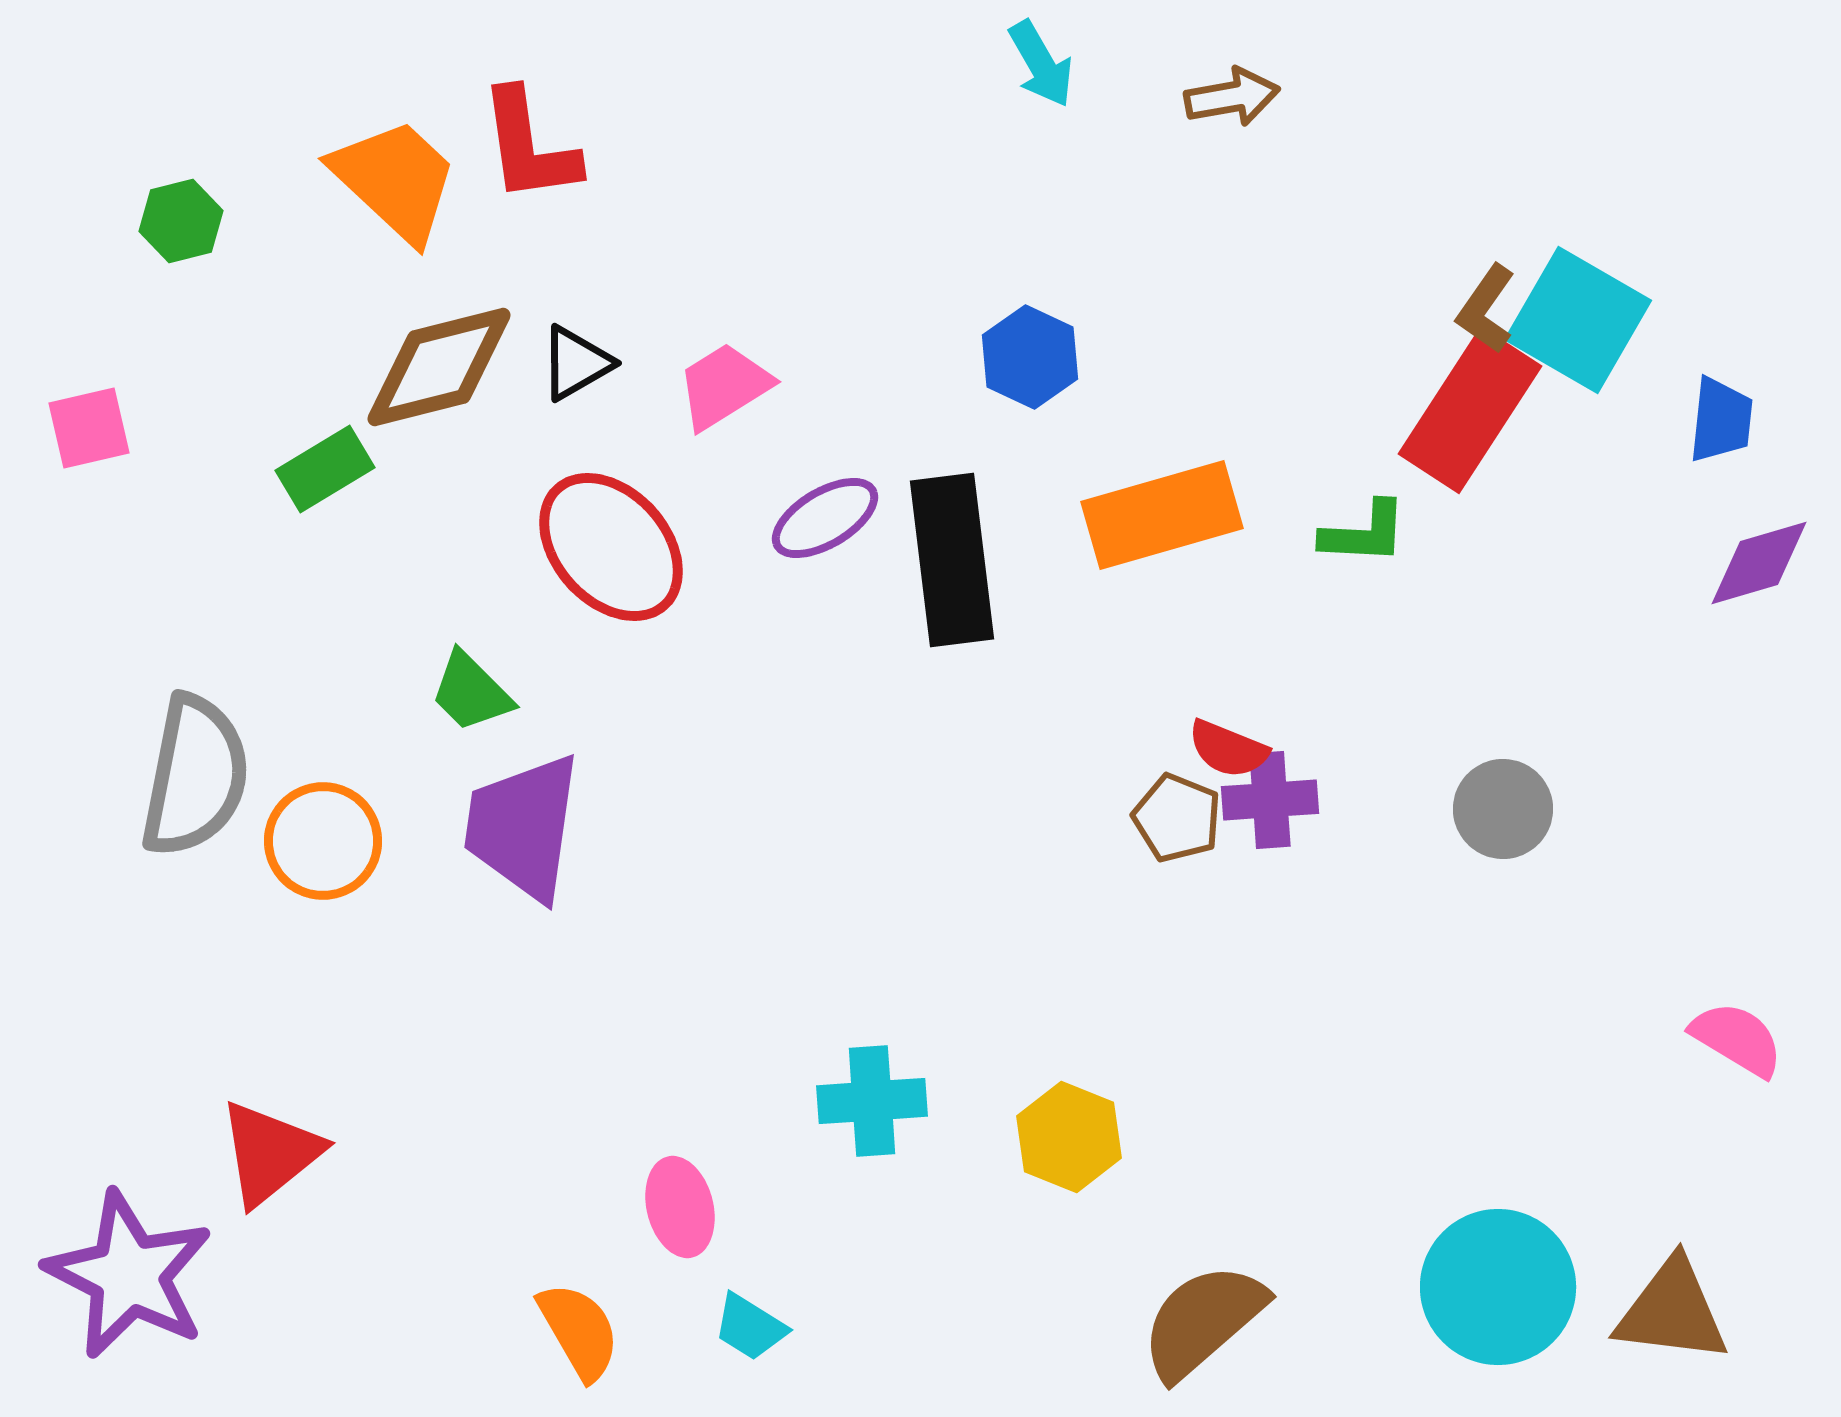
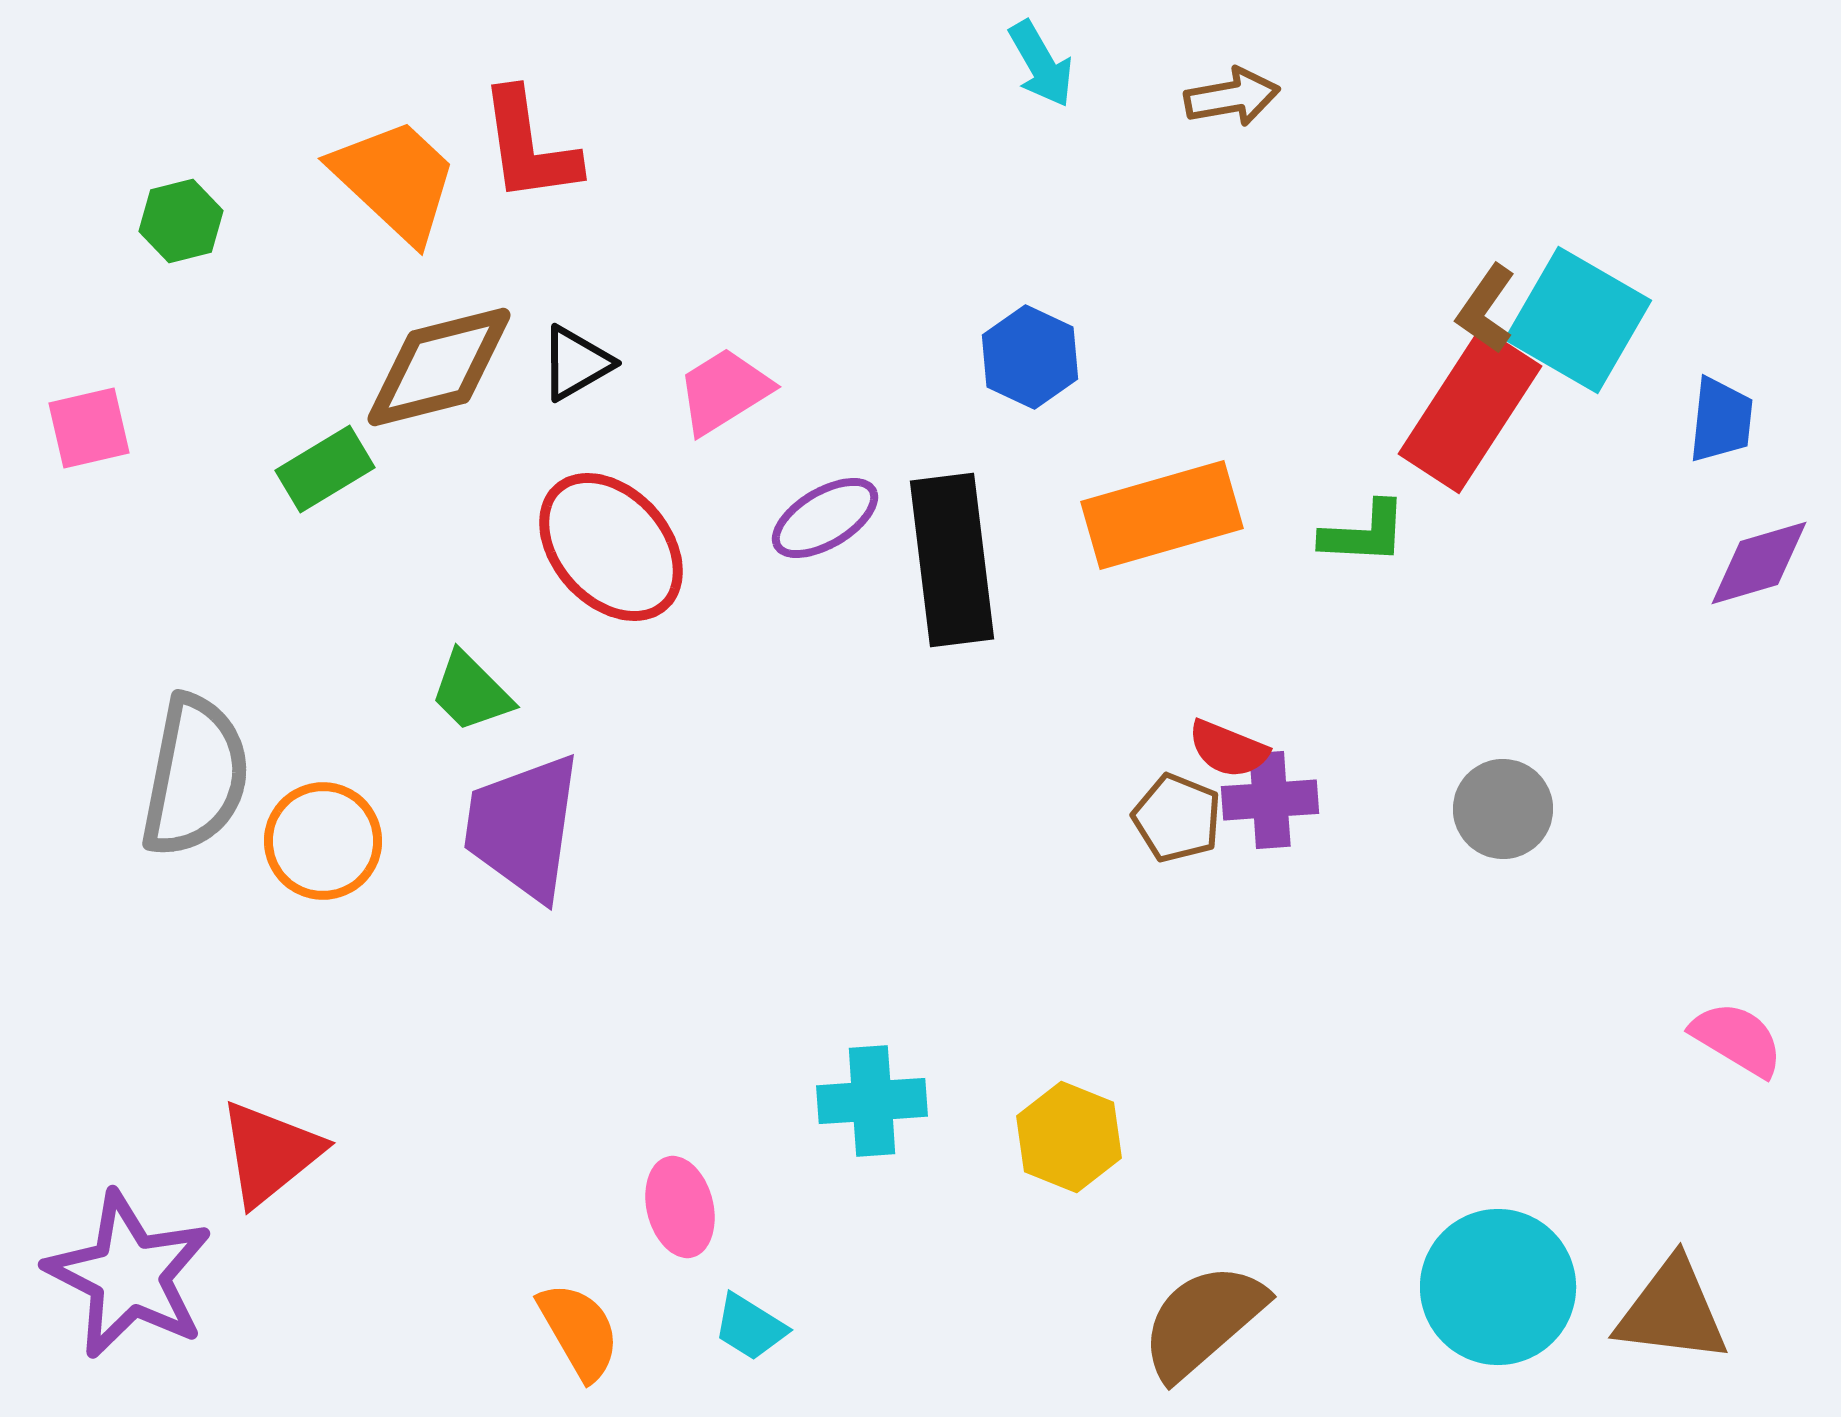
pink trapezoid: moved 5 px down
